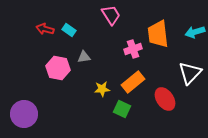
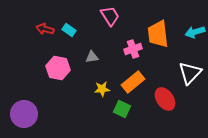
pink trapezoid: moved 1 px left, 1 px down
gray triangle: moved 8 px right
